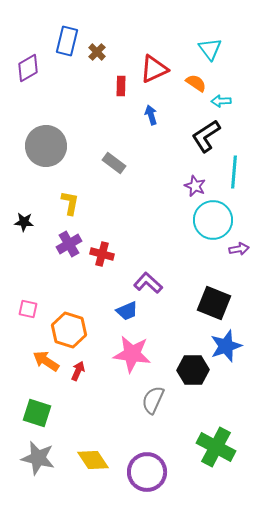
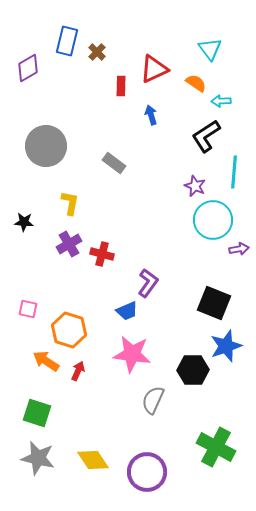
purple L-shape: rotated 84 degrees clockwise
